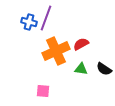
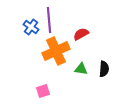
purple line: moved 3 px right, 2 px down; rotated 25 degrees counterclockwise
blue cross: moved 2 px right, 5 px down; rotated 21 degrees clockwise
red semicircle: moved 10 px up
black semicircle: rotated 119 degrees counterclockwise
pink square: rotated 24 degrees counterclockwise
